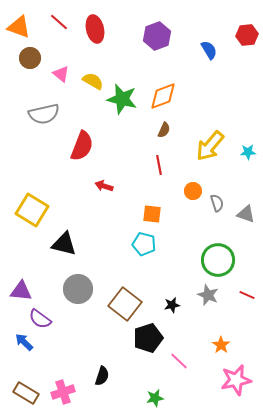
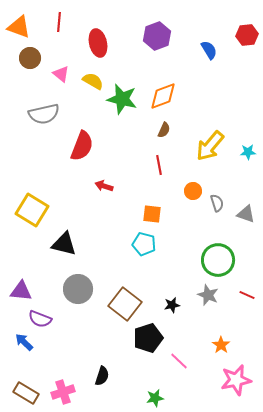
red line at (59, 22): rotated 54 degrees clockwise
red ellipse at (95, 29): moved 3 px right, 14 px down
purple semicircle at (40, 319): rotated 15 degrees counterclockwise
